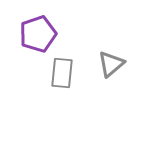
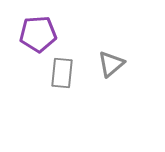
purple pentagon: rotated 15 degrees clockwise
